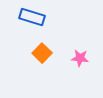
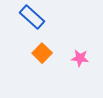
blue rectangle: rotated 25 degrees clockwise
